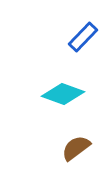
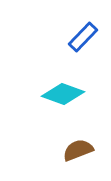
brown semicircle: moved 2 px right, 2 px down; rotated 16 degrees clockwise
